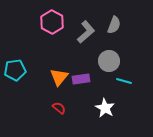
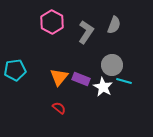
gray L-shape: rotated 15 degrees counterclockwise
gray circle: moved 3 px right, 4 px down
purple rectangle: rotated 30 degrees clockwise
white star: moved 2 px left, 21 px up
